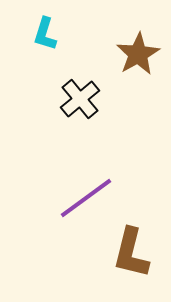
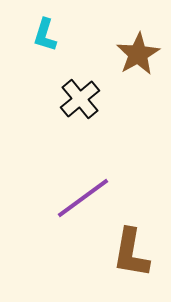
cyan L-shape: moved 1 px down
purple line: moved 3 px left
brown L-shape: rotated 4 degrees counterclockwise
